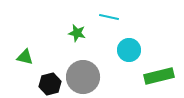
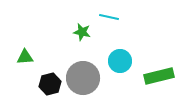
green star: moved 5 px right, 1 px up
cyan circle: moved 9 px left, 11 px down
green triangle: rotated 18 degrees counterclockwise
gray circle: moved 1 px down
